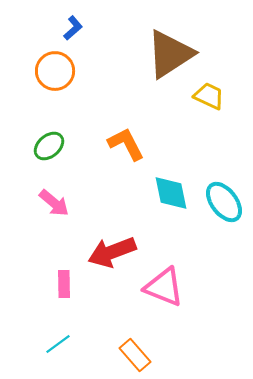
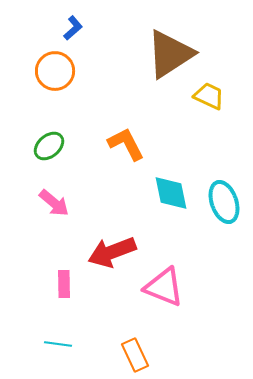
cyan ellipse: rotated 18 degrees clockwise
cyan line: rotated 44 degrees clockwise
orange rectangle: rotated 16 degrees clockwise
